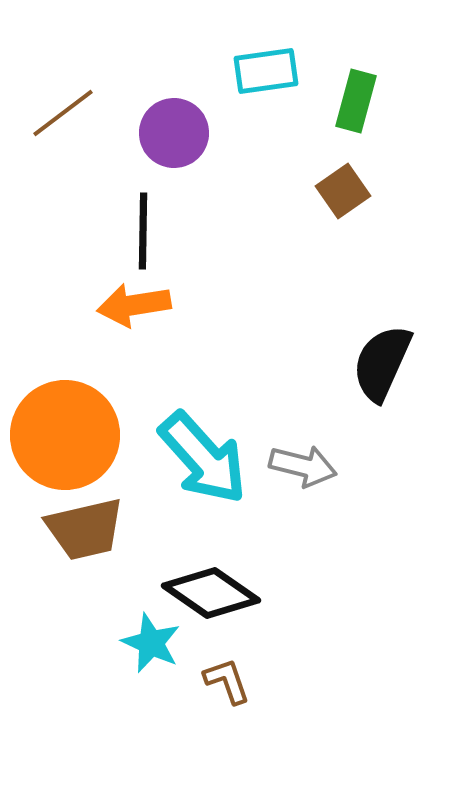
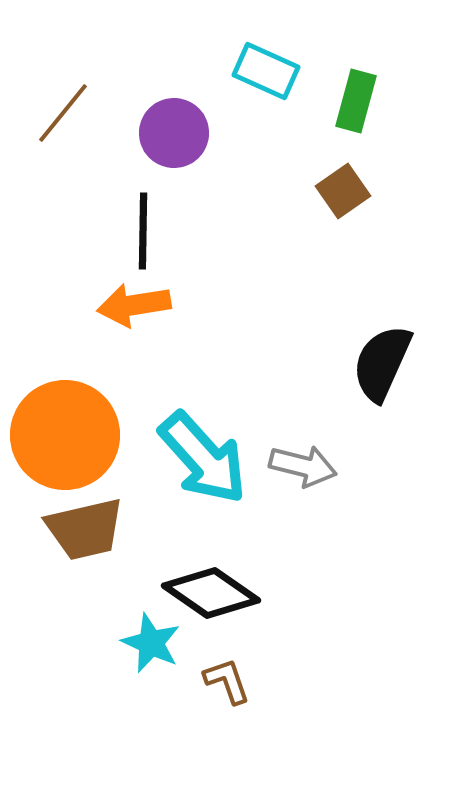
cyan rectangle: rotated 32 degrees clockwise
brown line: rotated 14 degrees counterclockwise
